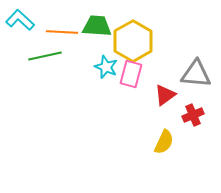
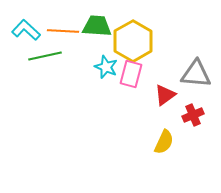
cyan L-shape: moved 6 px right, 10 px down
orange line: moved 1 px right, 1 px up
